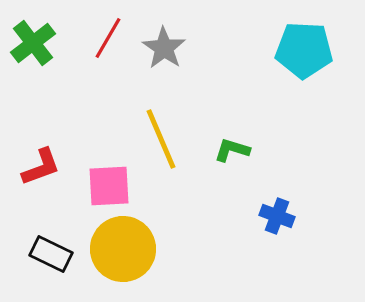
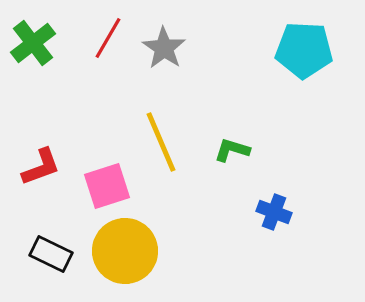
yellow line: moved 3 px down
pink square: moved 2 px left; rotated 15 degrees counterclockwise
blue cross: moved 3 px left, 4 px up
yellow circle: moved 2 px right, 2 px down
